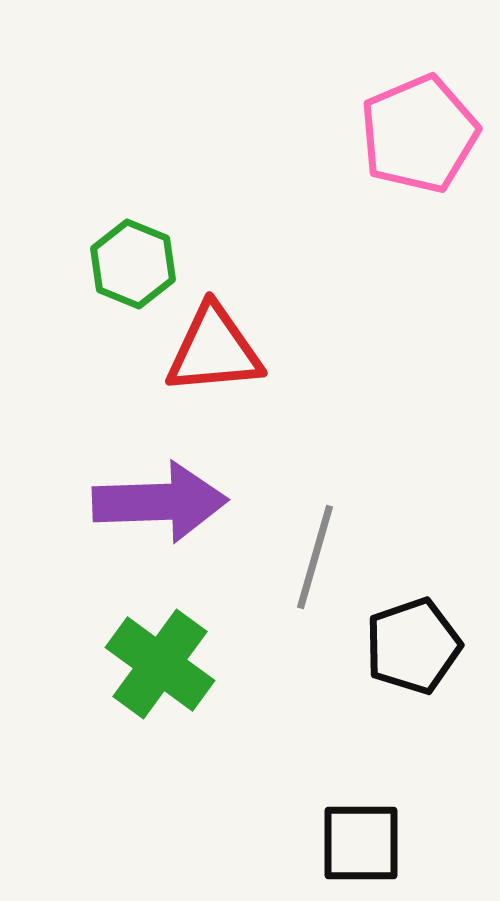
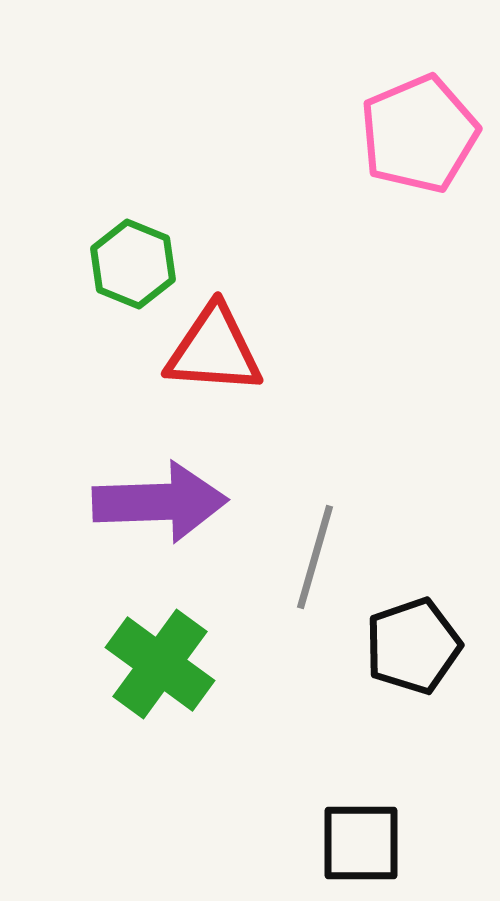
red triangle: rotated 9 degrees clockwise
